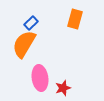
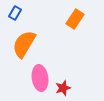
orange rectangle: rotated 18 degrees clockwise
blue rectangle: moved 16 px left, 10 px up; rotated 16 degrees counterclockwise
